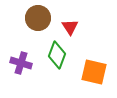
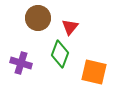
red triangle: rotated 12 degrees clockwise
green diamond: moved 3 px right, 1 px up
